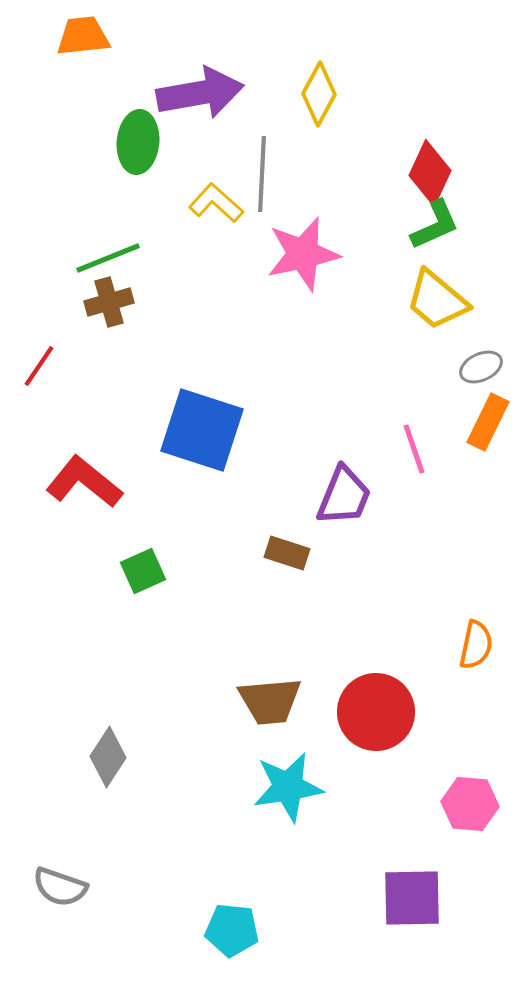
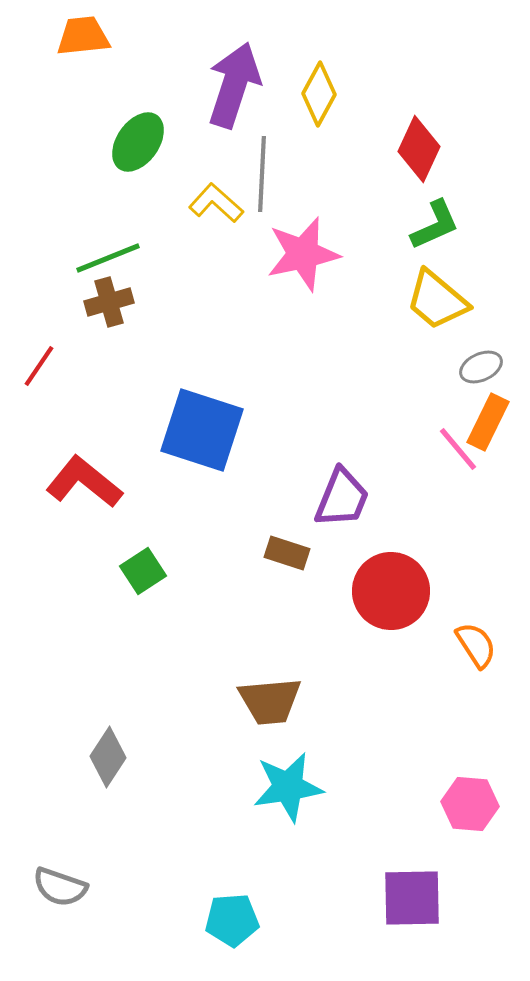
purple arrow: moved 34 px right, 8 px up; rotated 62 degrees counterclockwise
green ellipse: rotated 30 degrees clockwise
red diamond: moved 11 px left, 24 px up
pink line: moved 44 px right; rotated 21 degrees counterclockwise
purple trapezoid: moved 2 px left, 2 px down
green square: rotated 9 degrees counterclockwise
orange semicircle: rotated 45 degrees counterclockwise
red circle: moved 15 px right, 121 px up
cyan pentagon: moved 10 px up; rotated 10 degrees counterclockwise
